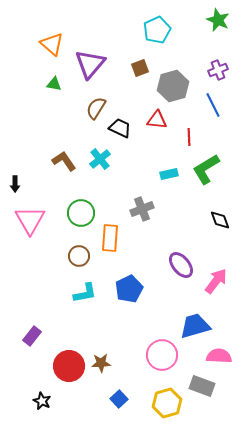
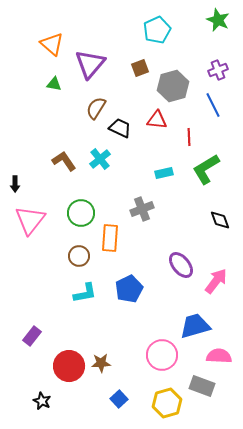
cyan rectangle: moved 5 px left, 1 px up
pink triangle: rotated 8 degrees clockwise
